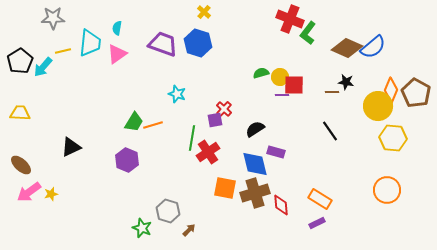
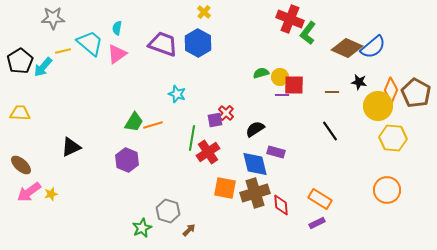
cyan trapezoid at (90, 43): rotated 56 degrees counterclockwise
blue hexagon at (198, 43): rotated 12 degrees clockwise
black star at (346, 82): moved 13 px right
red cross at (224, 109): moved 2 px right, 4 px down
green star at (142, 228): rotated 24 degrees clockwise
